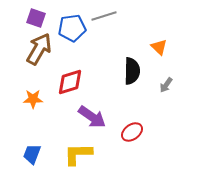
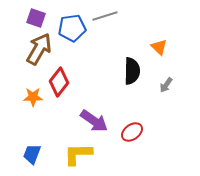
gray line: moved 1 px right
red diamond: moved 11 px left; rotated 36 degrees counterclockwise
orange star: moved 2 px up
purple arrow: moved 2 px right, 4 px down
